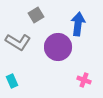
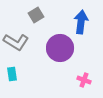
blue arrow: moved 3 px right, 2 px up
gray L-shape: moved 2 px left
purple circle: moved 2 px right, 1 px down
cyan rectangle: moved 7 px up; rotated 16 degrees clockwise
